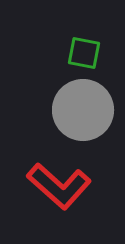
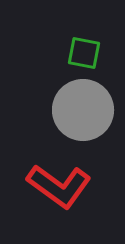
red L-shape: rotated 6 degrees counterclockwise
